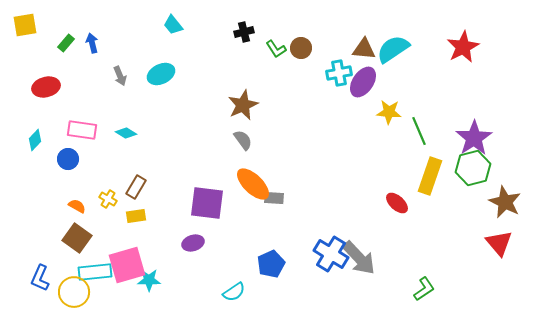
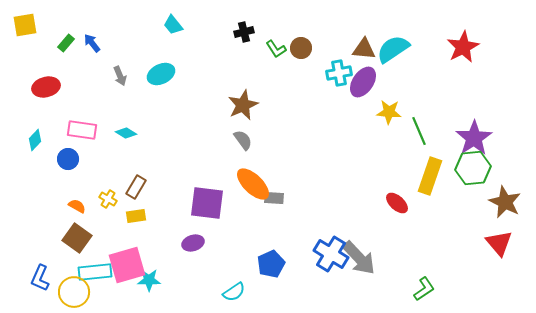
blue arrow at (92, 43): rotated 24 degrees counterclockwise
green hexagon at (473, 168): rotated 8 degrees clockwise
